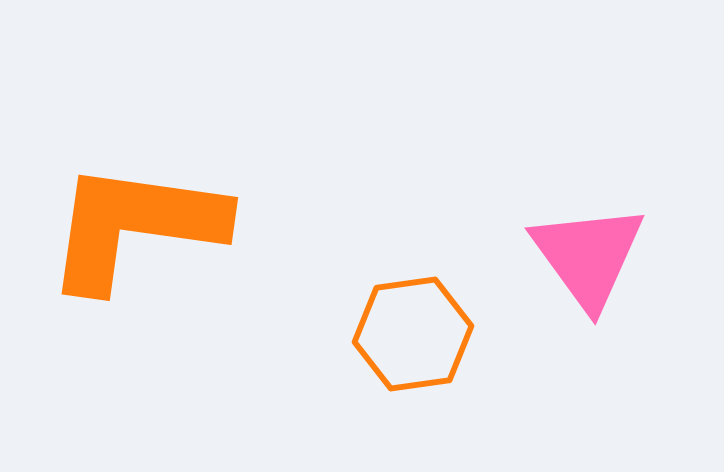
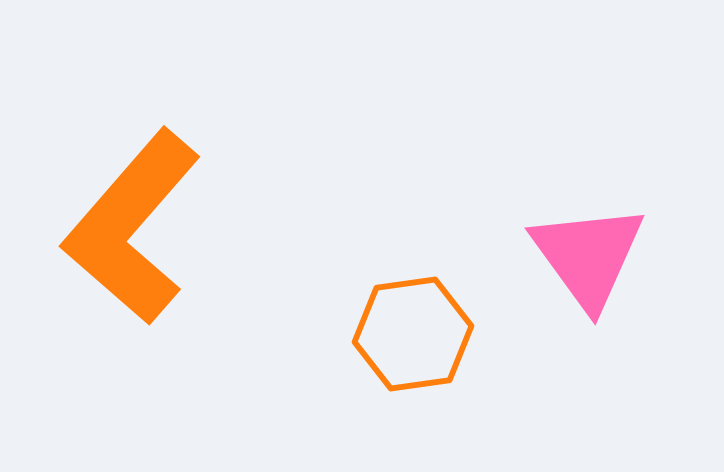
orange L-shape: moved 3 px left, 1 px down; rotated 57 degrees counterclockwise
